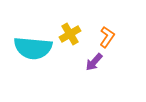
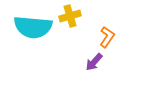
yellow cross: moved 18 px up; rotated 15 degrees clockwise
cyan semicircle: moved 21 px up
